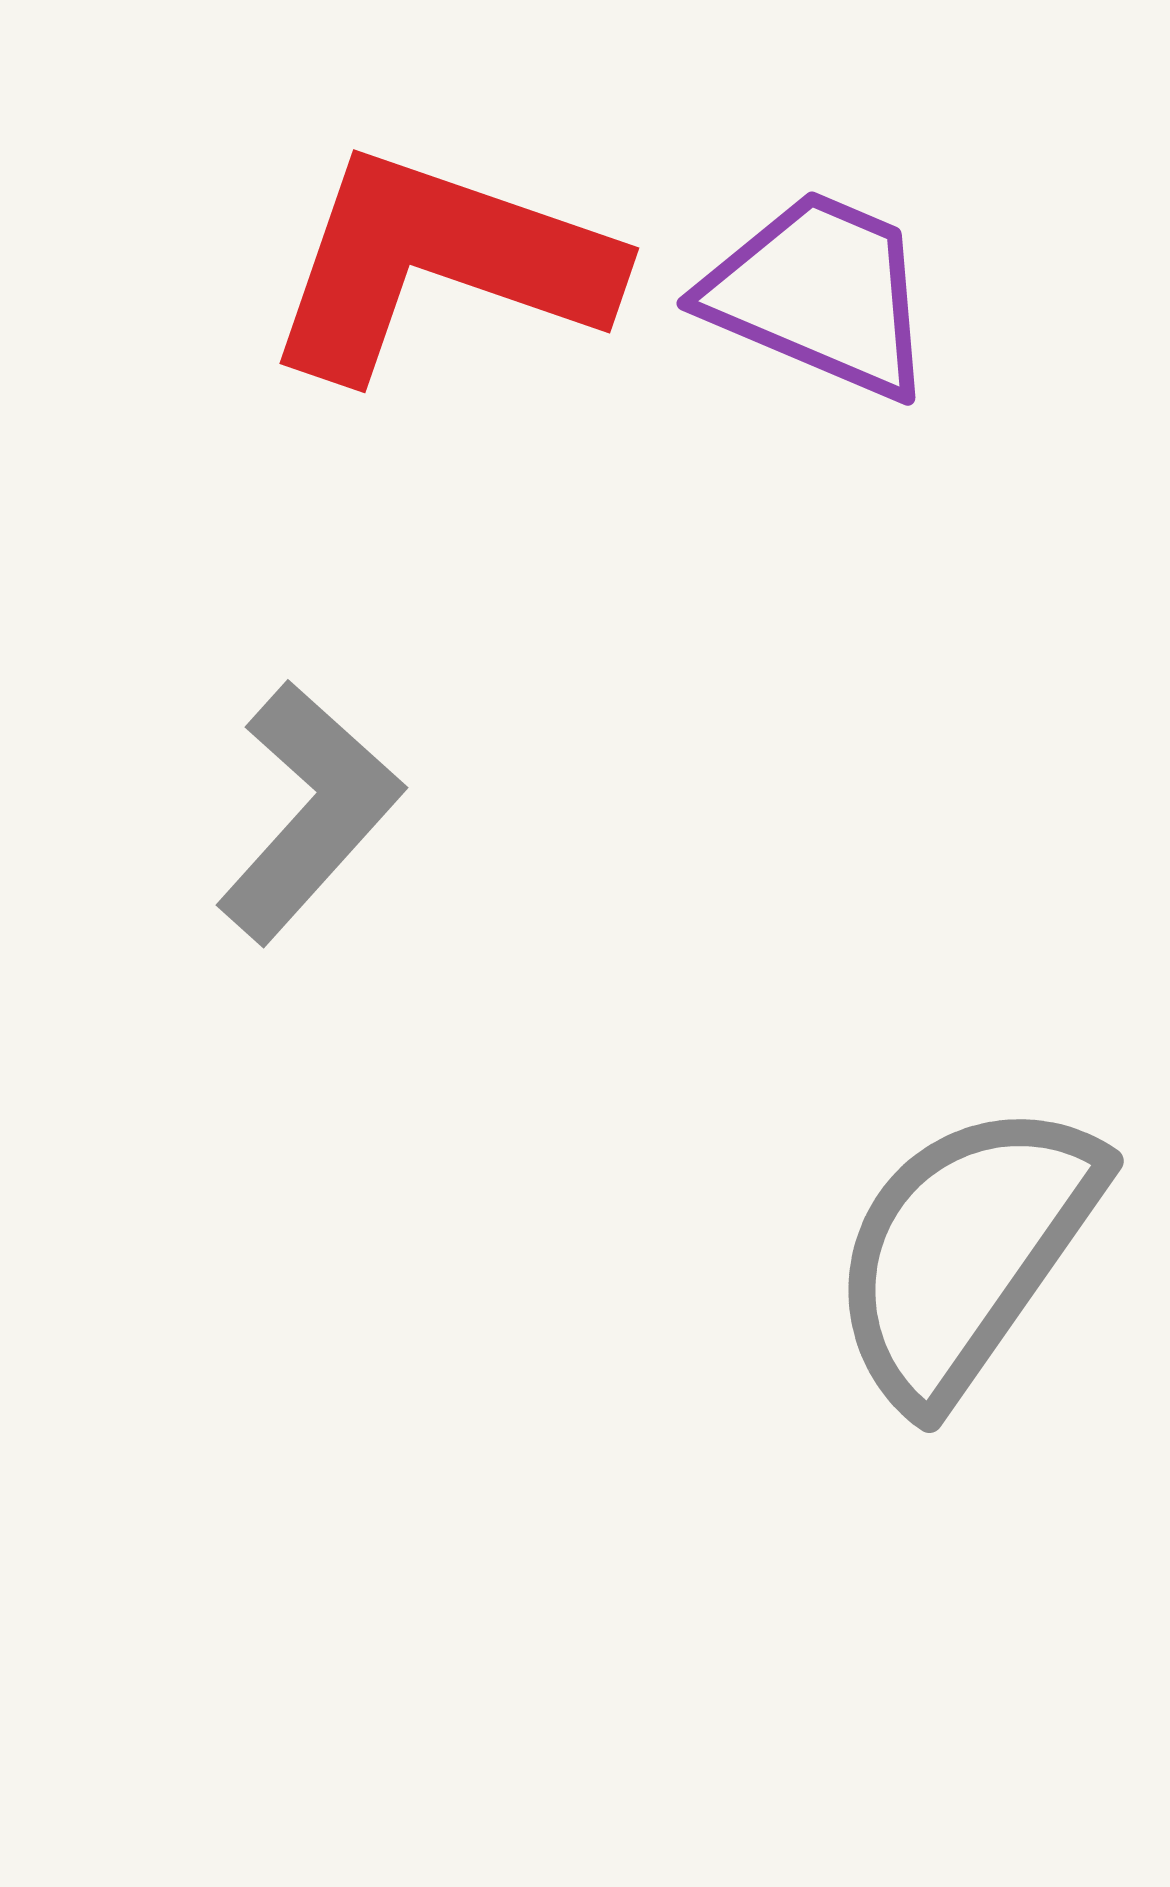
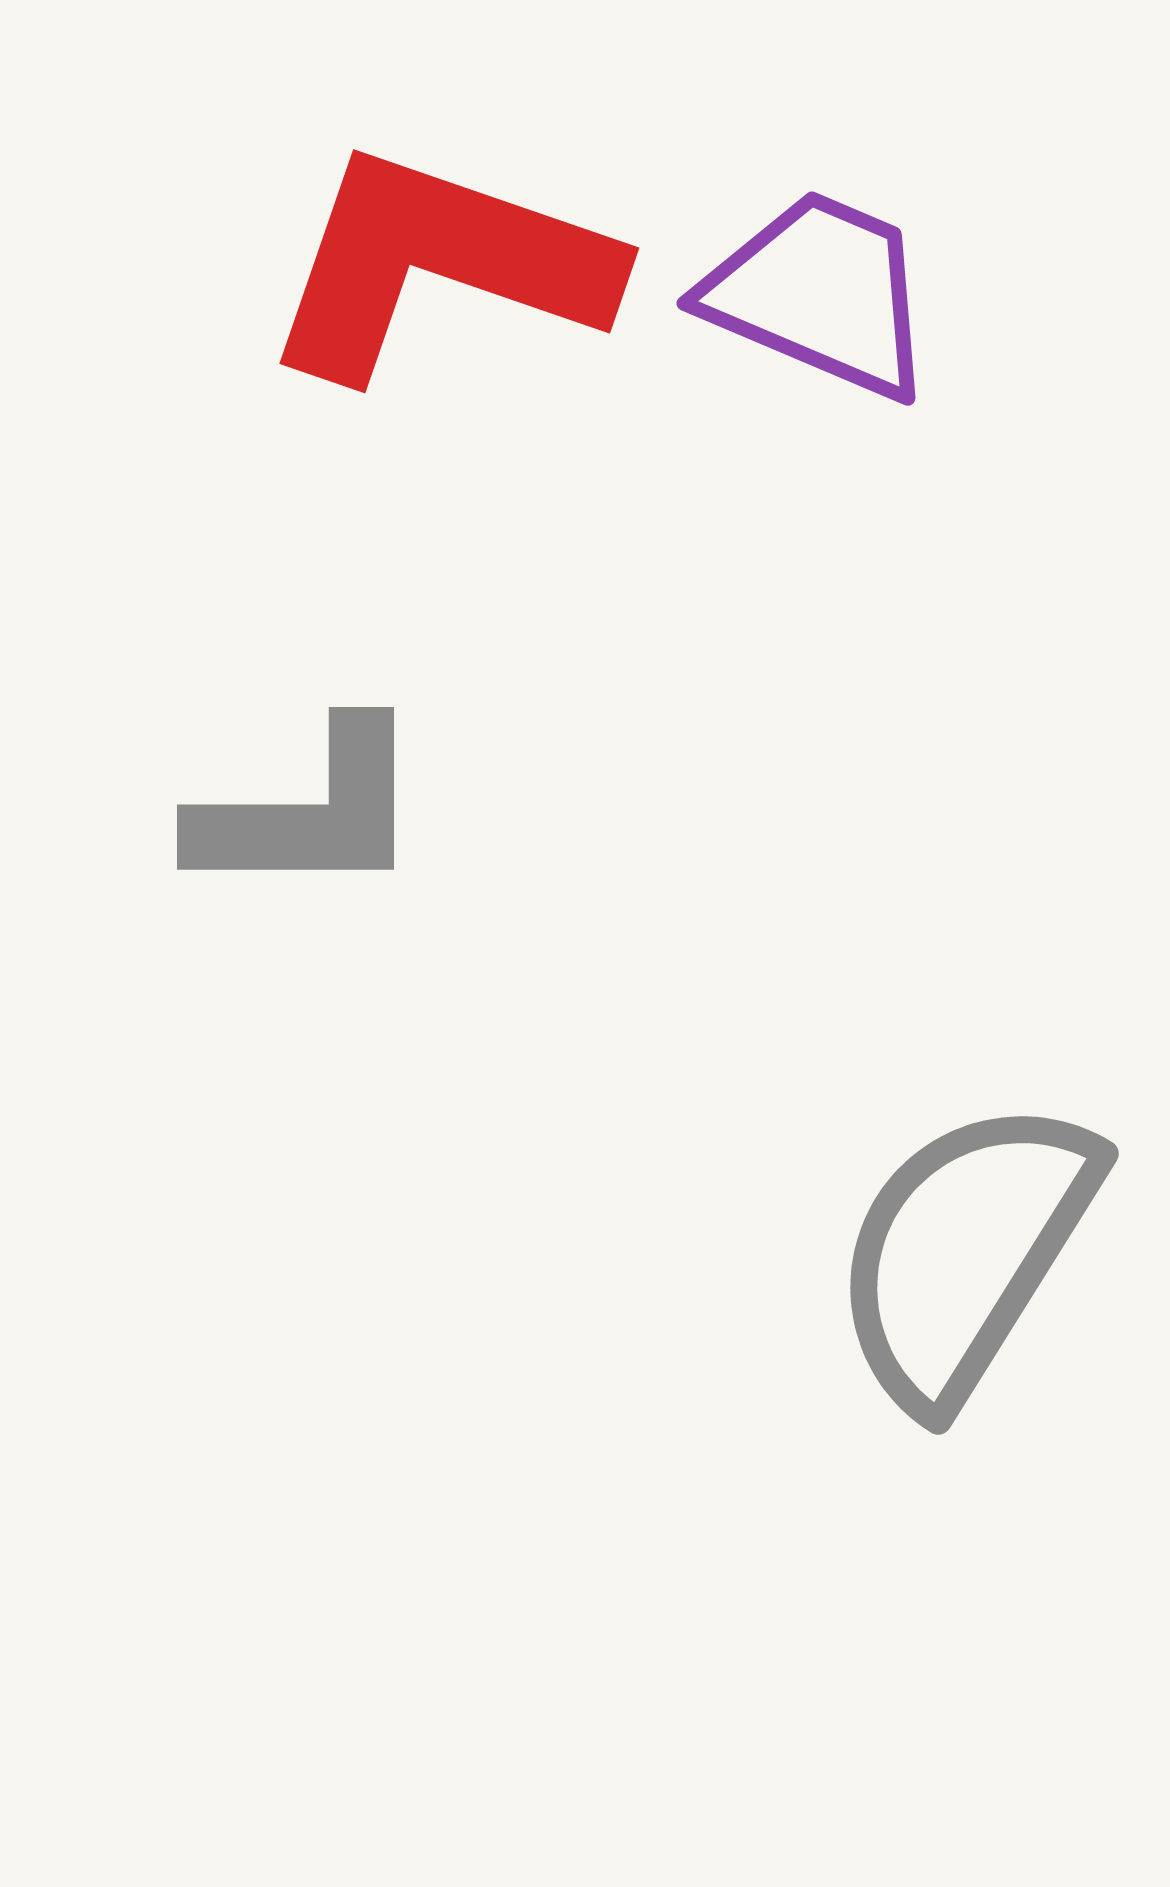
gray L-shape: rotated 48 degrees clockwise
gray semicircle: rotated 3 degrees counterclockwise
